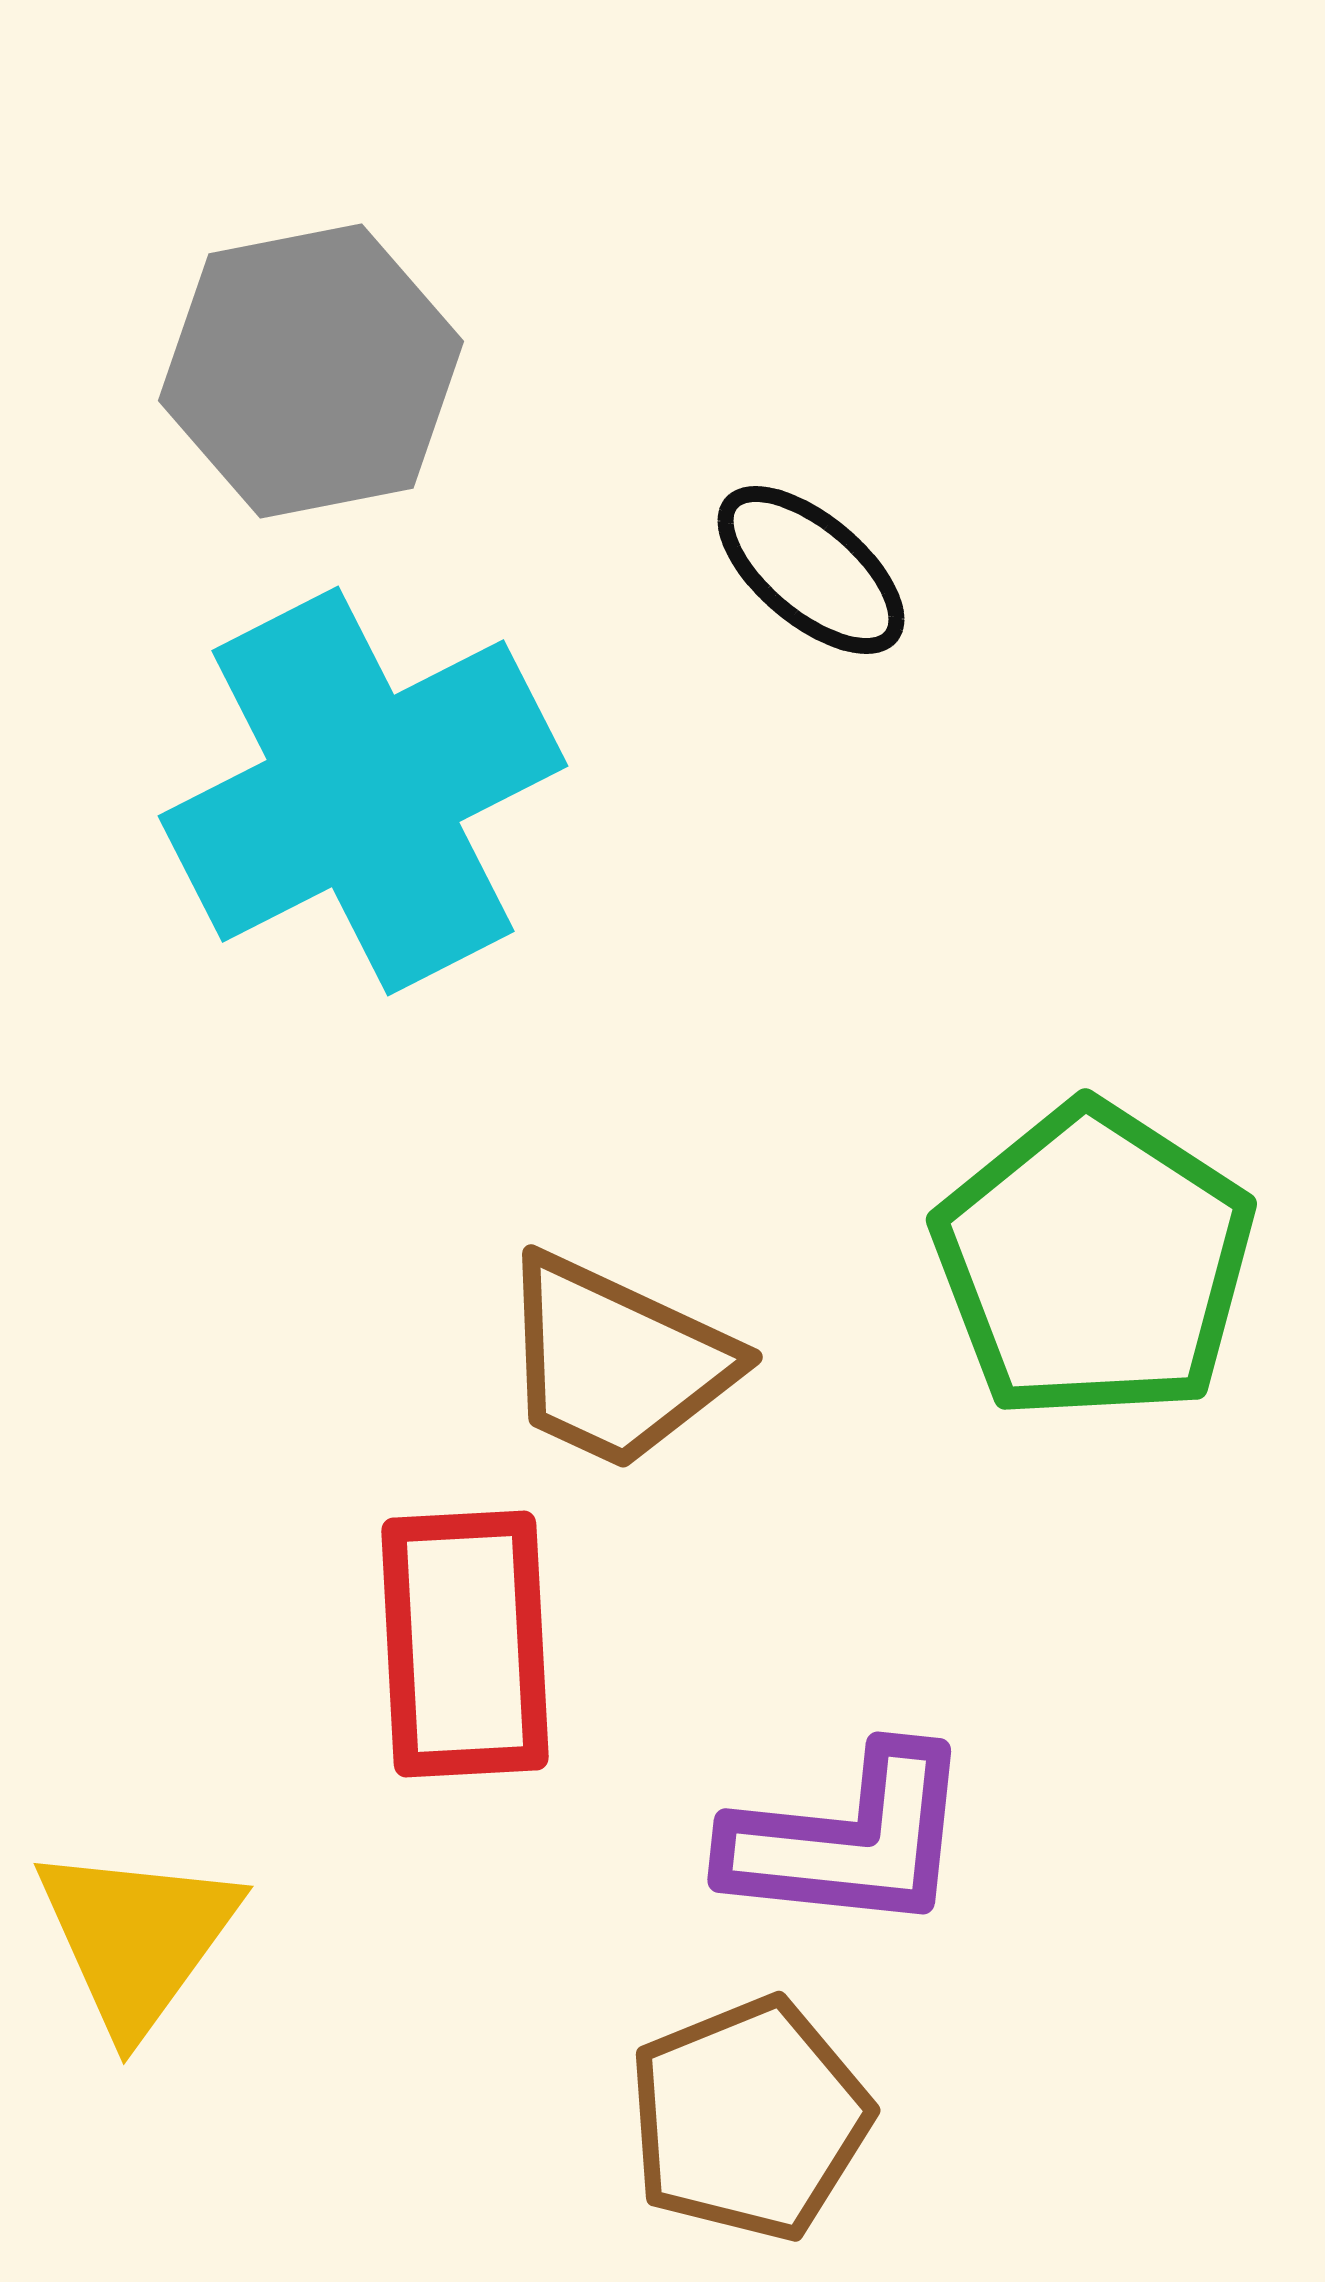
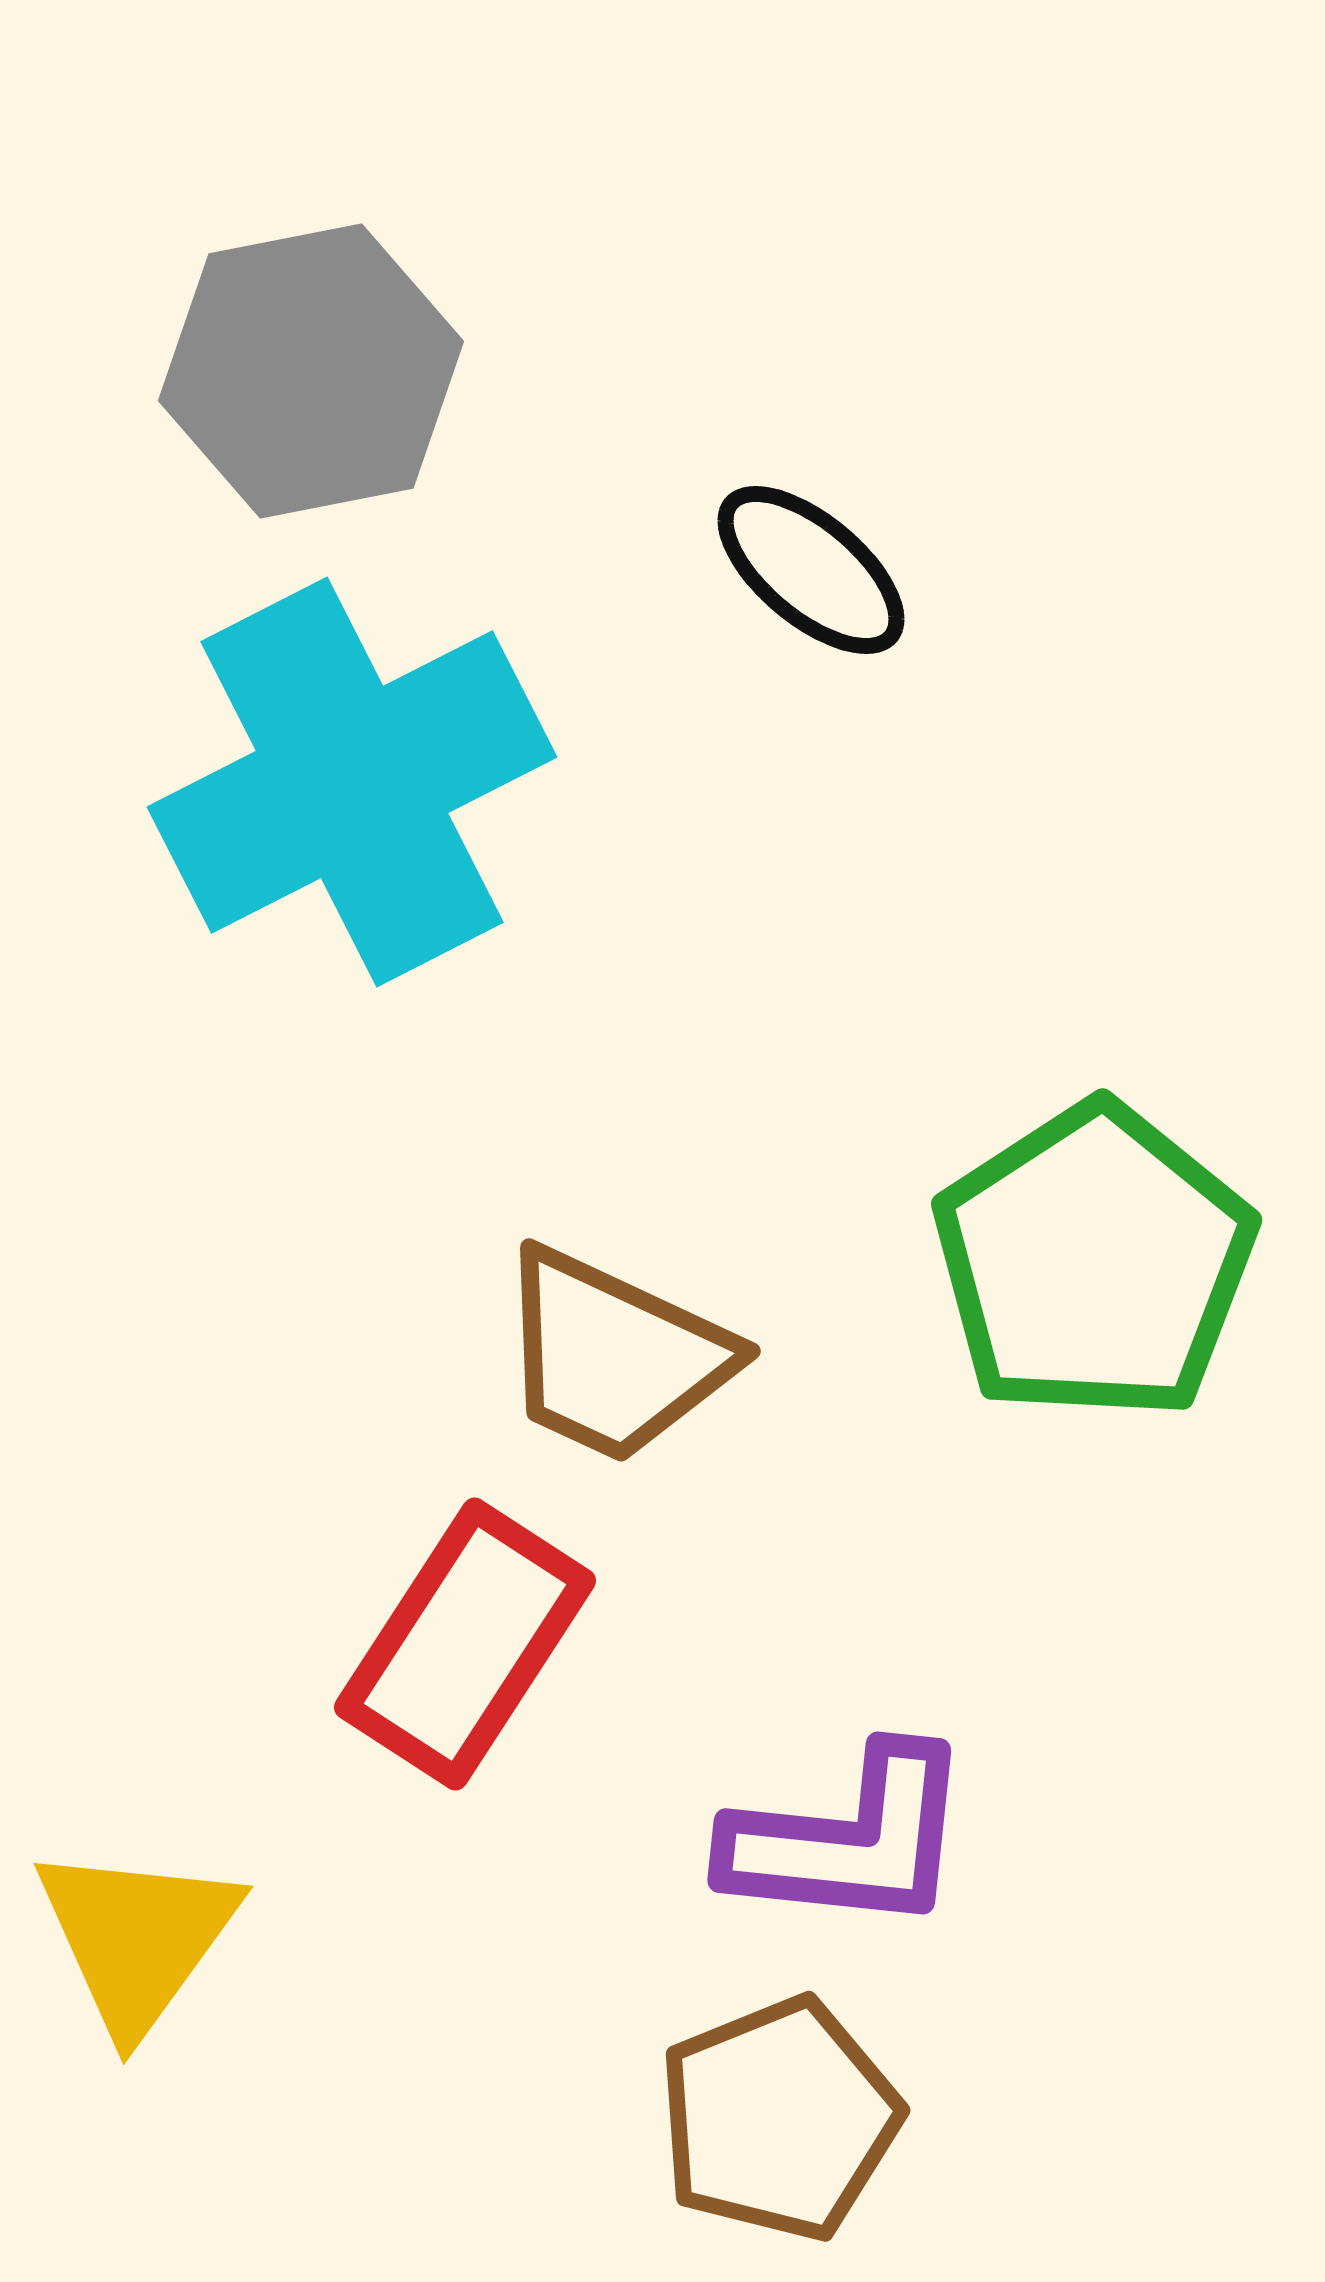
cyan cross: moved 11 px left, 9 px up
green pentagon: rotated 6 degrees clockwise
brown trapezoid: moved 2 px left, 6 px up
red rectangle: rotated 36 degrees clockwise
brown pentagon: moved 30 px right
